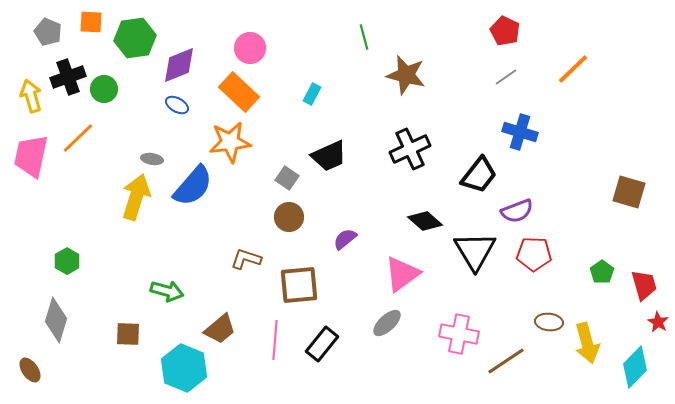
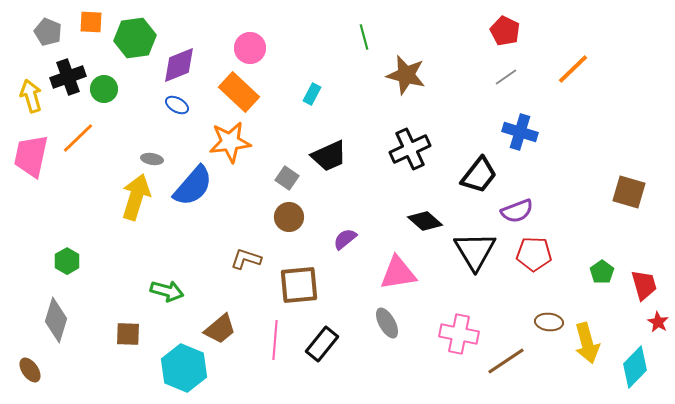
pink triangle at (402, 274): moved 4 px left, 1 px up; rotated 27 degrees clockwise
gray ellipse at (387, 323): rotated 76 degrees counterclockwise
